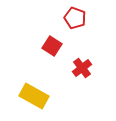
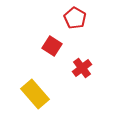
red pentagon: rotated 10 degrees clockwise
yellow rectangle: moved 1 px right, 2 px up; rotated 20 degrees clockwise
